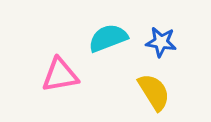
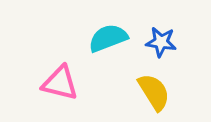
pink triangle: moved 8 px down; rotated 24 degrees clockwise
